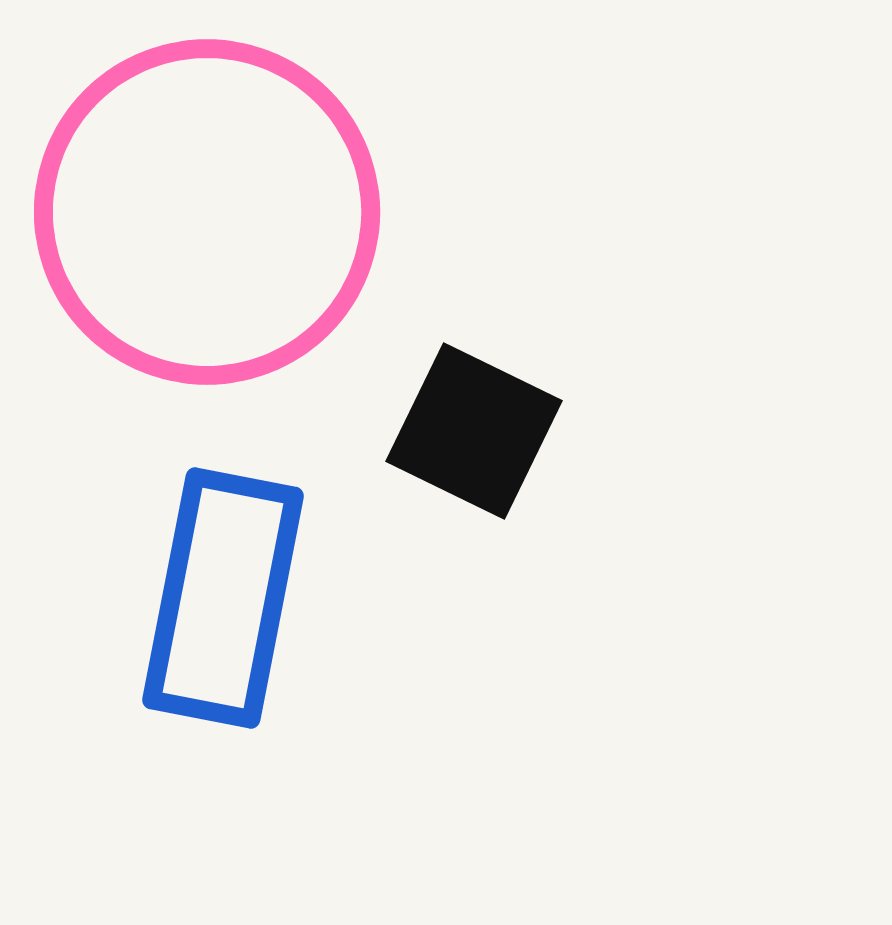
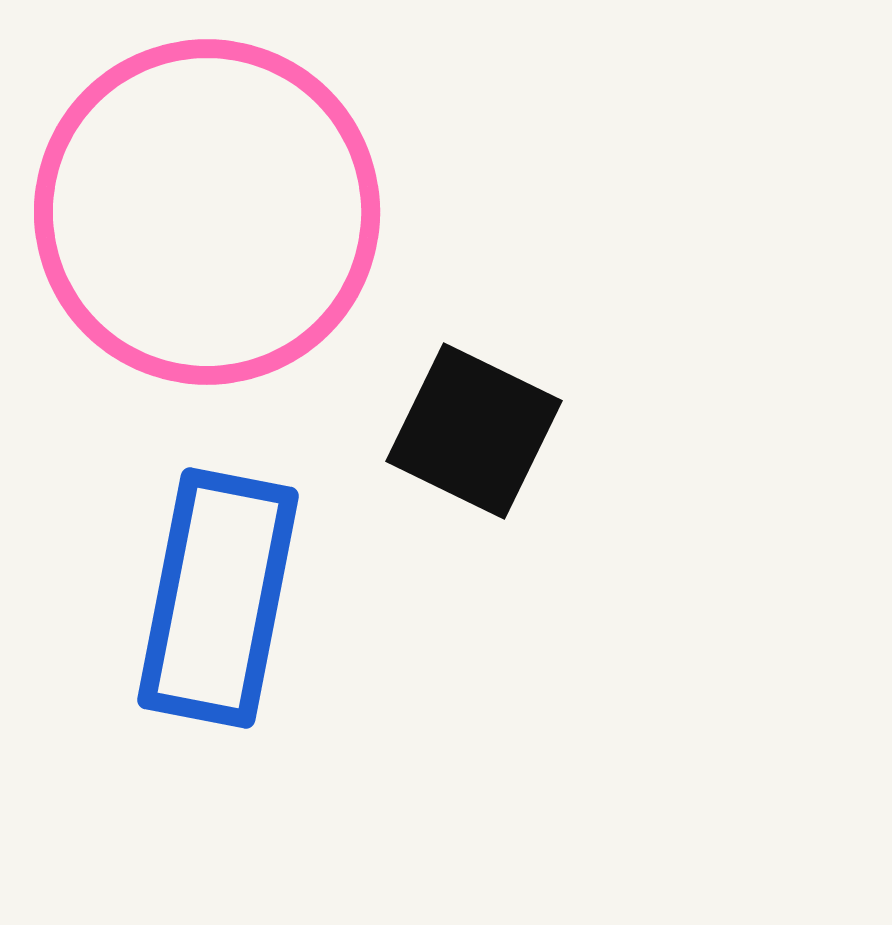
blue rectangle: moved 5 px left
